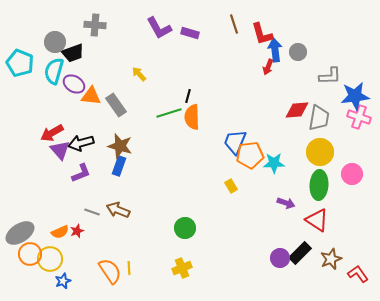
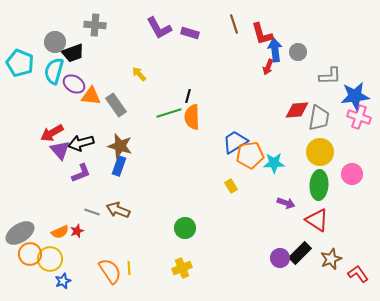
blue trapezoid at (235, 142): rotated 36 degrees clockwise
